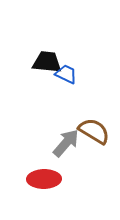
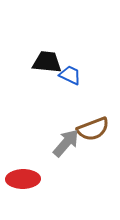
blue trapezoid: moved 4 px right, 1 px down
brown semicircle: moved 1 px left, 2 px up; rotated 128 degrees clockwise
red ellipse: moved 21 px left
